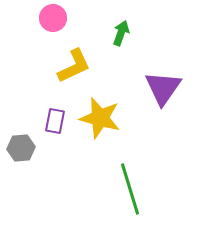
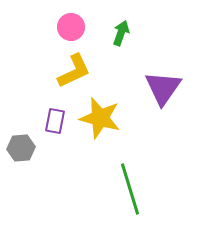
pink circle: moved 18 px right, 9 px down
yellow L-shape: moved 5 px down
